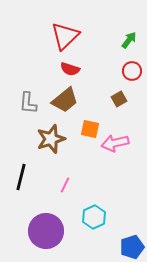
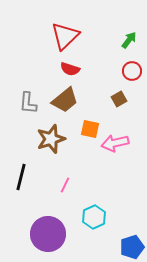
purple circle: moved 2 px right, 3 px down
